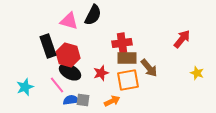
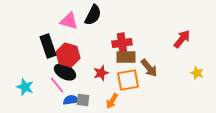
brown rectangle: moved 1 px left, 1 px up
black ellipse: moved 5 px left
cyan star: rotated 30 degrees counterclockwise
orange arrow: rotated 147 degrees clockwise
